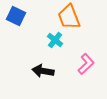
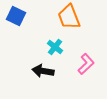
cyan cross: moved 7 px down
